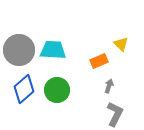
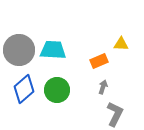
yellow triangle: rotated 42 degrees counterclockwise
gray arrow: moved 6 px left, 1 px down
